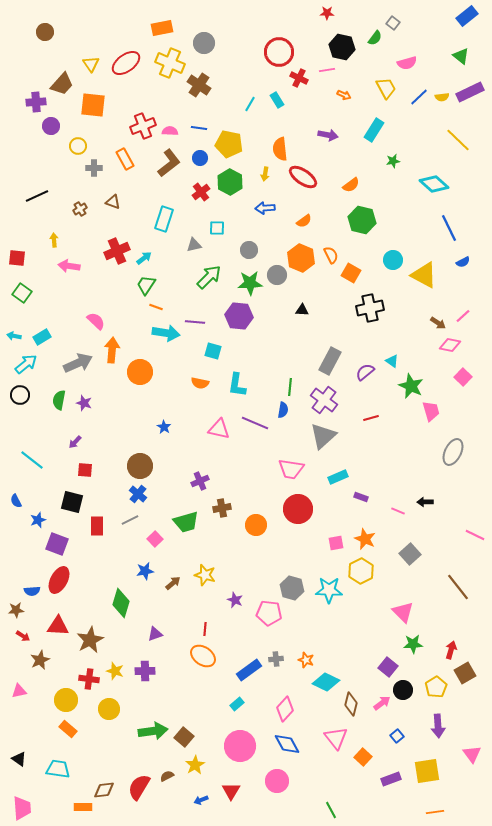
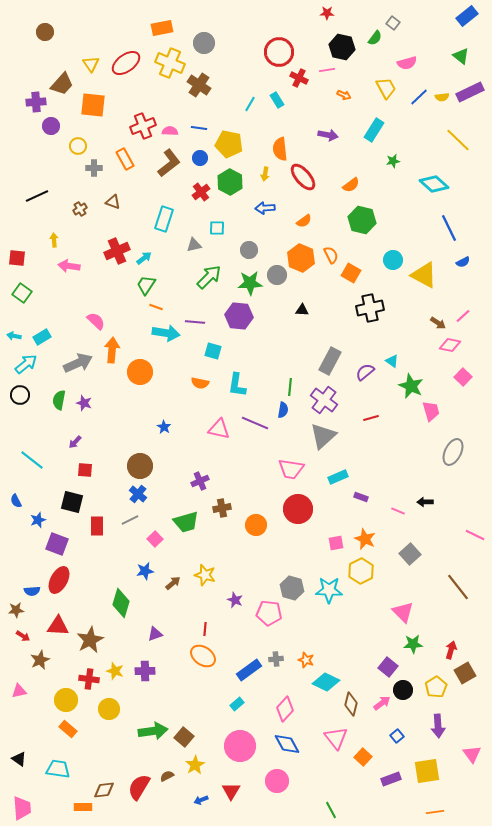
red ellipse at (303, 177): rotated 16 degrees clockwise
